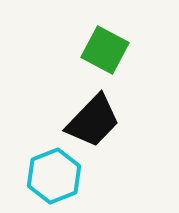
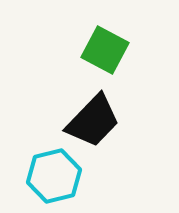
cyan hexagon: rotated 8 degrees clockwise
